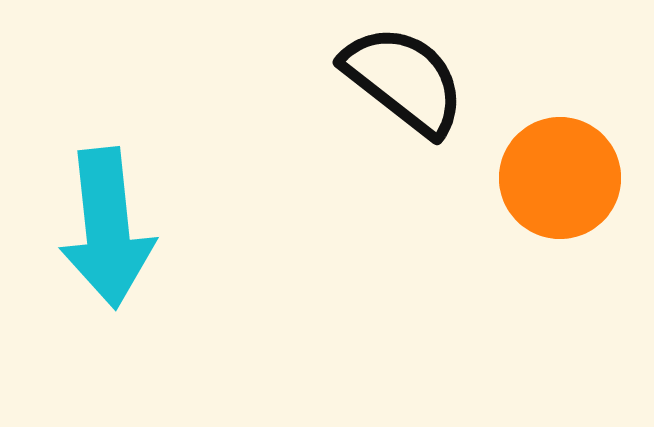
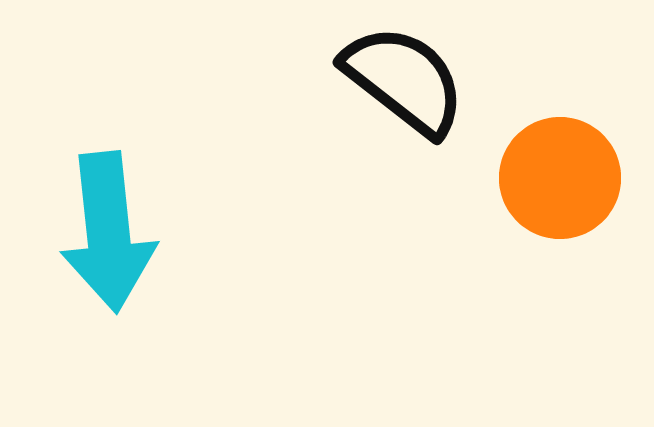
cyan arrow: moved 1 px right, 4 px down
